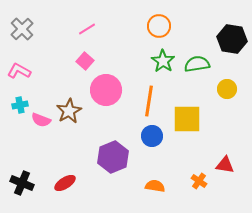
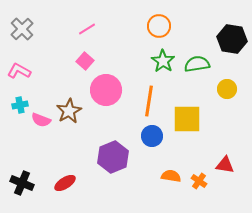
orange semicircle: moved 16 px right, 10 px up
